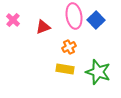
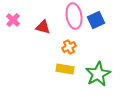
blue square: rotated 18 degrees clockwise
red triangle: rotated 35 degrees clockwise
green star: moved 2 px down; rotated 25 degrees clockwise
